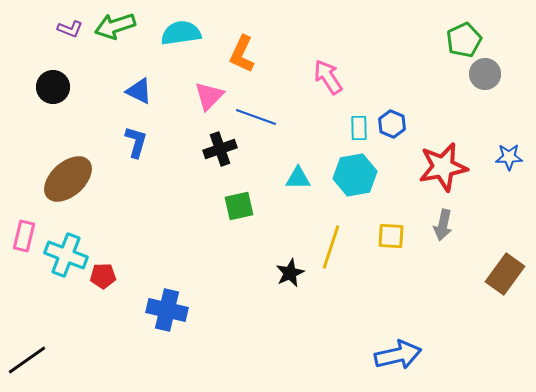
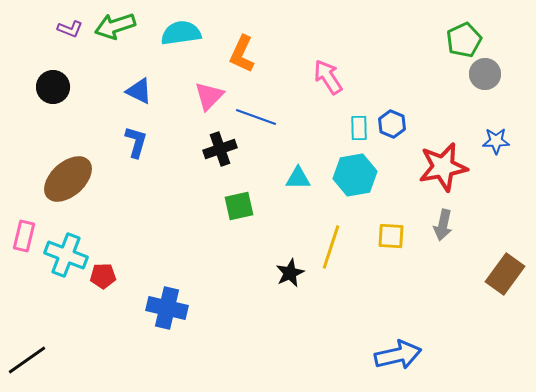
blue star: moved 13 px left, 16 px up
blue cross: moved 2 px up
